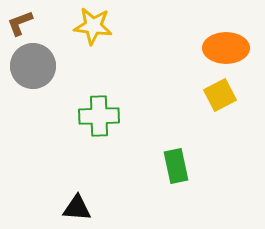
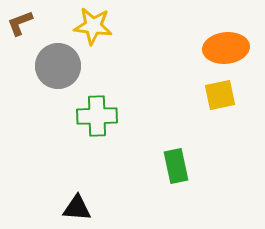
orange ellipse: rotated 6 degrees counterclockwise
gray circle: moved 25 px right
yellow square: rotated 16 degrees clockwise
green cross: moved 2 px left
